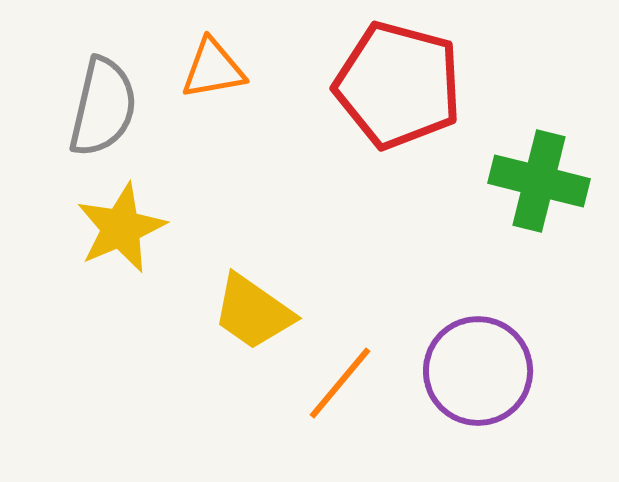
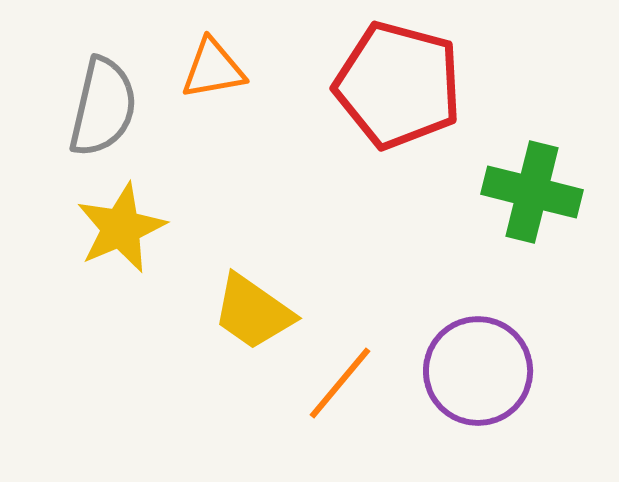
green cross: moved 7 px left, 11 px down
